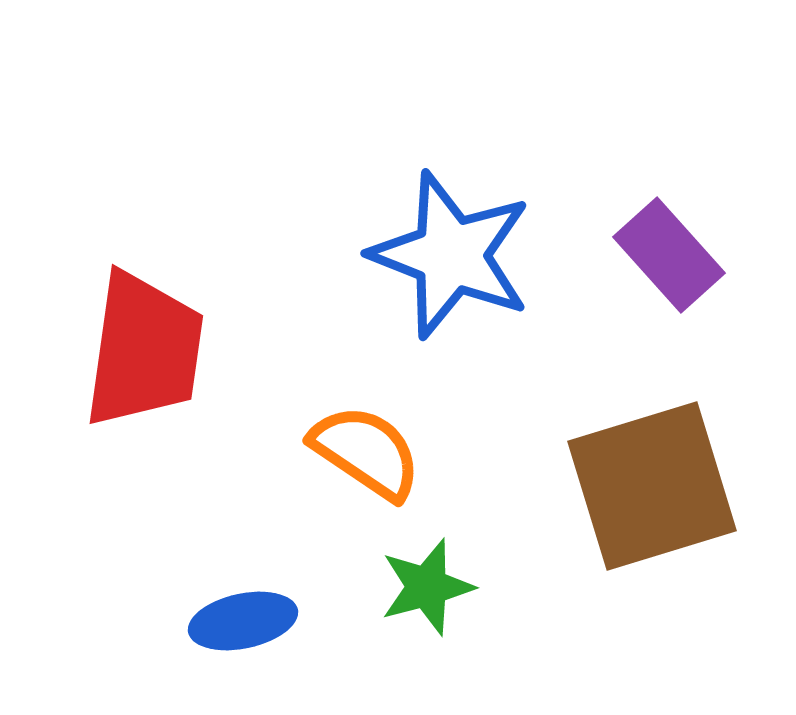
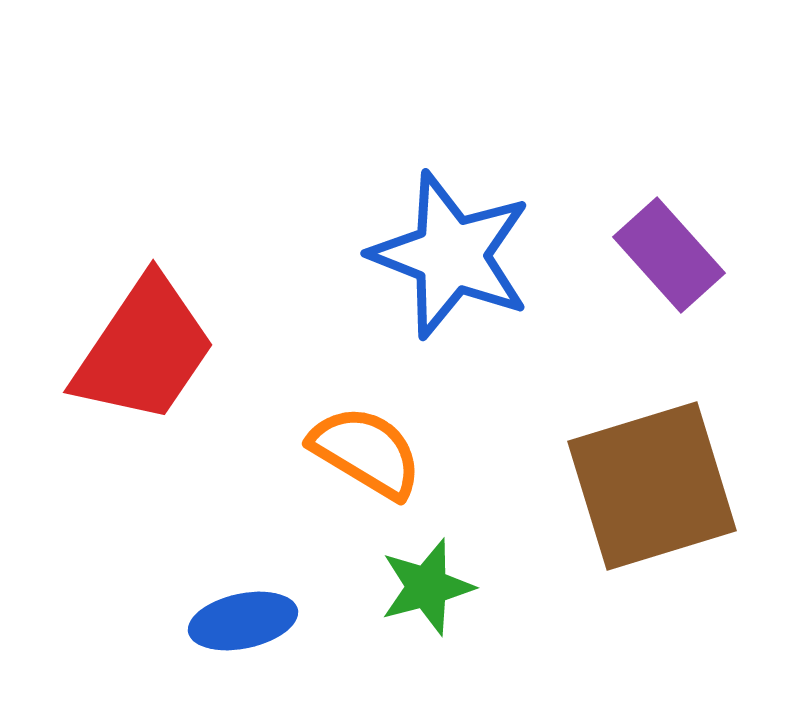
red trapezoid: rotated 26 degrees clockwise
orange semicircle: rotated 3 degrees counterclockwise
